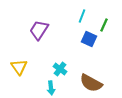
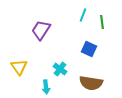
cyan line: moved 1 px right, 1 px up
green line: moved 2 px left, 3 px up; rotated 32 degrees counterclockwise
purple trapezoid: moved 2 px right
blue square: moved 10 px down
brown semicircle: rotated 20 degrees counterclockwise
cyan arrow: moved 5 px left, 1 px up
